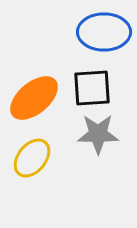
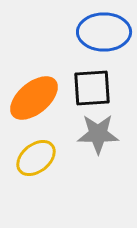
yellow ellipse: moved 4 px right; rotated 12 degrees clockwise
